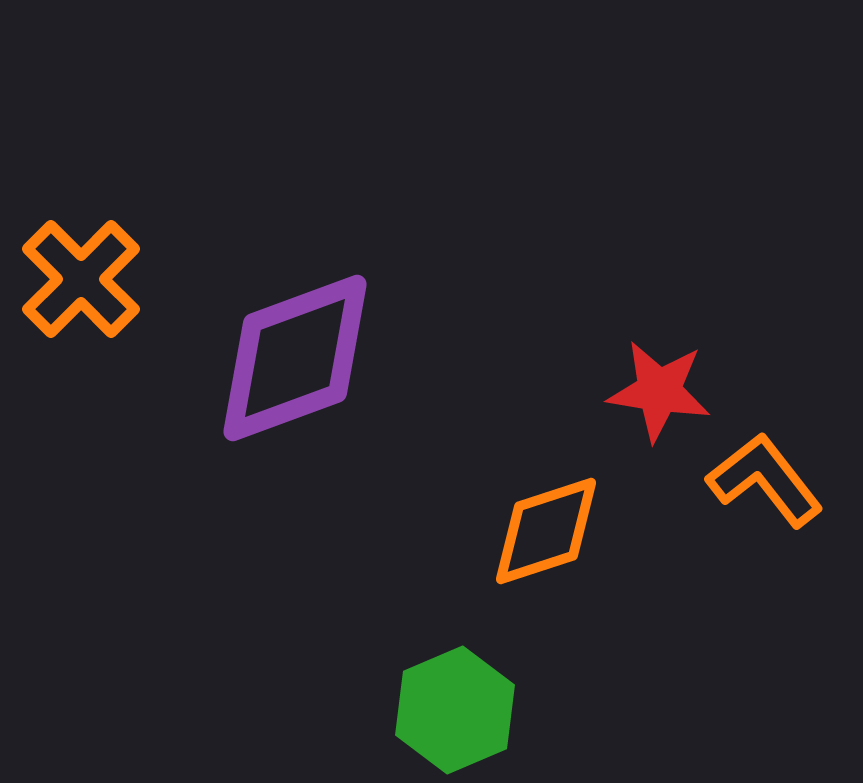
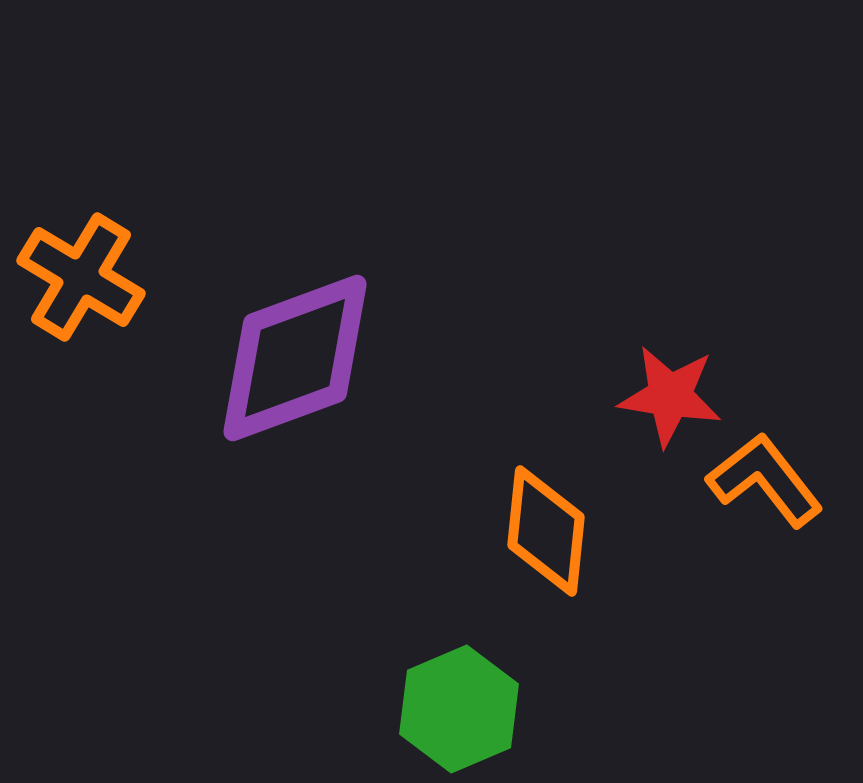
orange cross: moved 2 px up; rotated 14 degrees counterclockwise
red star: moved 11 px right, 5 px down
orange diamond: rotated 66 degrees counterclockwise
green hexagon: moved 4 px right, 1 px up
